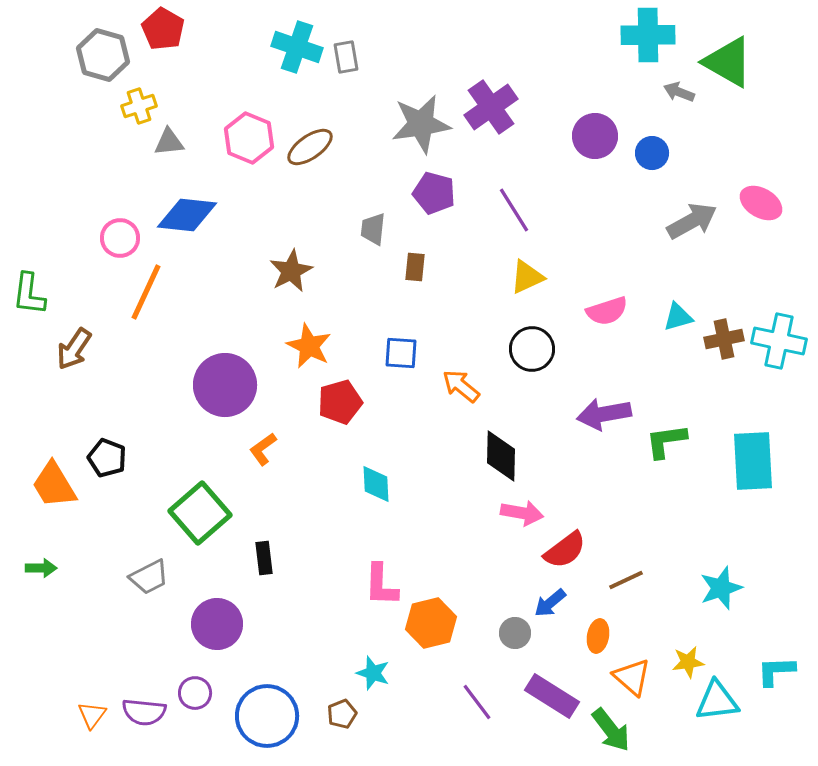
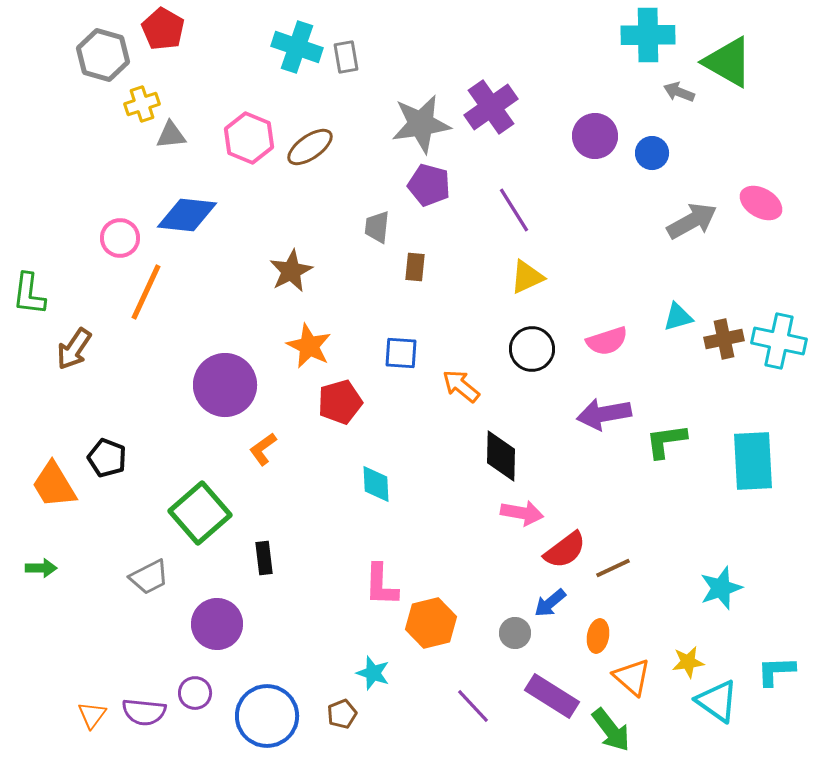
yellow cross at (139, 106): moved 3 px right, 2 px up
gray triangle at (169, 142): moved 2 px right, 7 px up
purple pentagon at (434, 193): moved 5 px left, 8 px up
gray trapezoid at (373, 229): moved 4 px right, 2 px up
pink semicircle at (607, 311): moved 30 px down
brown line at (626, 580): moved 13 px left, 12 px up
cyan triangle at (717, 701): rotated 42 degrees clockwise
purple line at (477, 702): moved 4 px left, 4 px down; rotated 6 degrees counterclockwise
